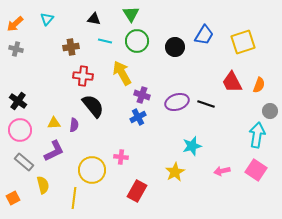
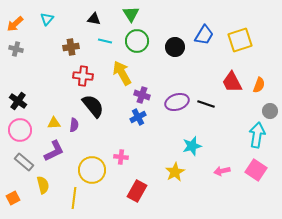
yellow square: moved 3 px left, 2 px up
